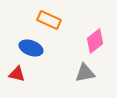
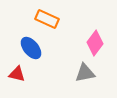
orange rectangle: moved 2 px left, 1 px up
pink diamond: moved 2 px down; rotated 15 degrees counterclockwise
blue ellipse: rotated 30 degrees clockwise
